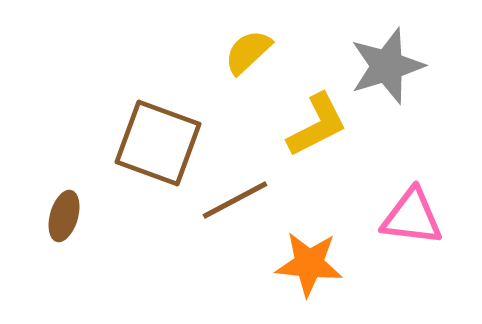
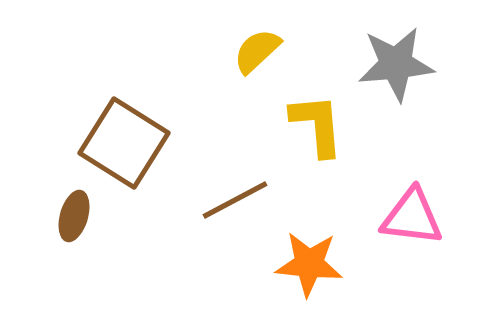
yellow semicircle: moved 9 px right, 1 px up
gray star: moved 9 px right, 2 px up; rotated 12 degrees clockwise
yellow L-shape: rotated 68 degrees counterclockwise
brown square: moved 34 px left; rotated 12 degrees clockwise
brown ellipse: moved 10 px right
